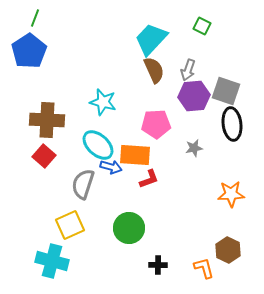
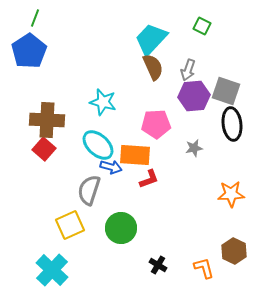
brown semicircle: moved 1 px left, 3 px up
red square: moved 7 px up
gray semicircle: moved 6 px right, 6 px down
green circle: moved 8 px left
brown hexagon: moved 6 px right, 1 px down
cyan cross: moved 9 px down; rotated 28 degrees clockwise
black cross: rotated 30 degrees clockwise
